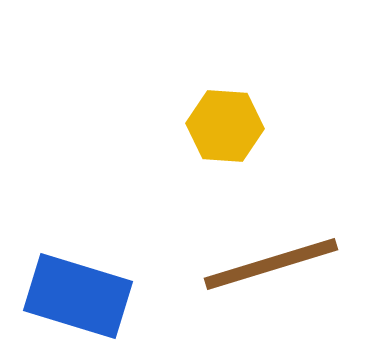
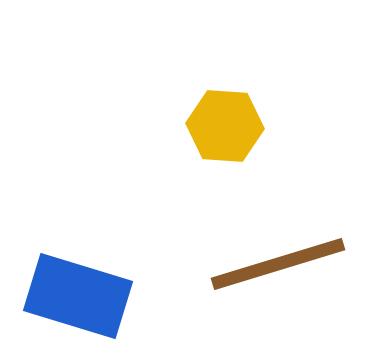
brown line: moved 7 px right
